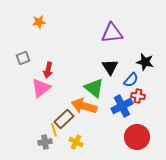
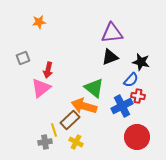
black star: moved 4 px left
black triangle: moved 10 px up; rotated 42 degrees clockwise
brown rectangle: moved 6 px right, 1 px down
